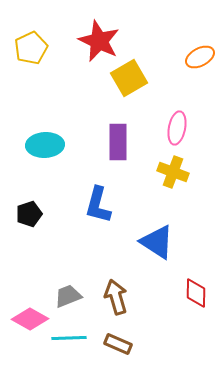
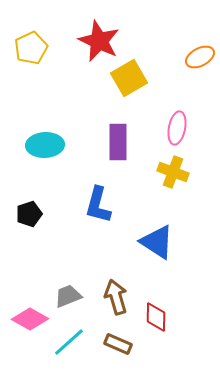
red diamond: moved 40 px left, 24 px down
cyan line: moved 4 px down; rotated 40 degrees counterclockwise
